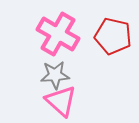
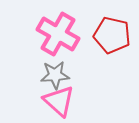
red pentagon: moved 1 px left, 1 px up
pink triangle: moved 2 px left
